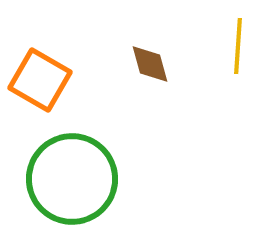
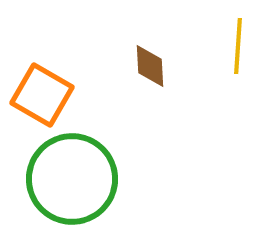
brown diamond: moved 2 px down; rotated 12 degrees clockwise
orange square: moved 2 px right, 15 px down
